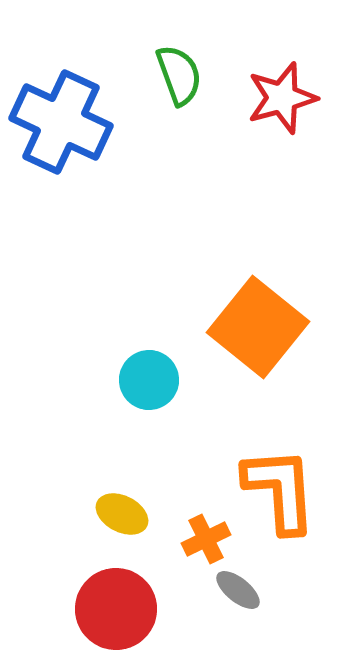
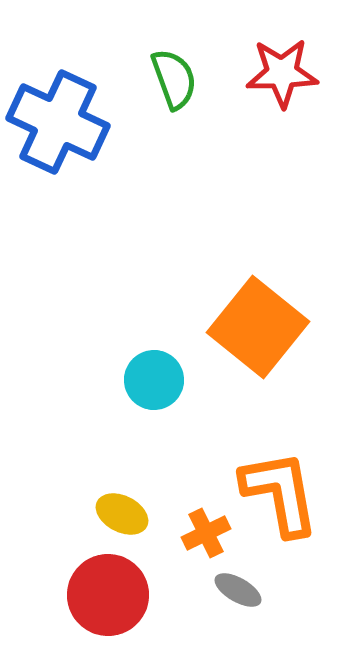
green semicircle: moved 5 px left, 4 px down
red star: moved 25 px up; rotated 14 degrees clockwise
blue cross: moved 3 px left
cyan circle: moved 5 px right
orange L-shape: moved 3 px down; rotated 6 degrees counterclockwise
orange cross: moved 6 px up
gray ellipse: rotated 9 degrees counterclockwise
red circle: moved 8 px left, 14 px up
